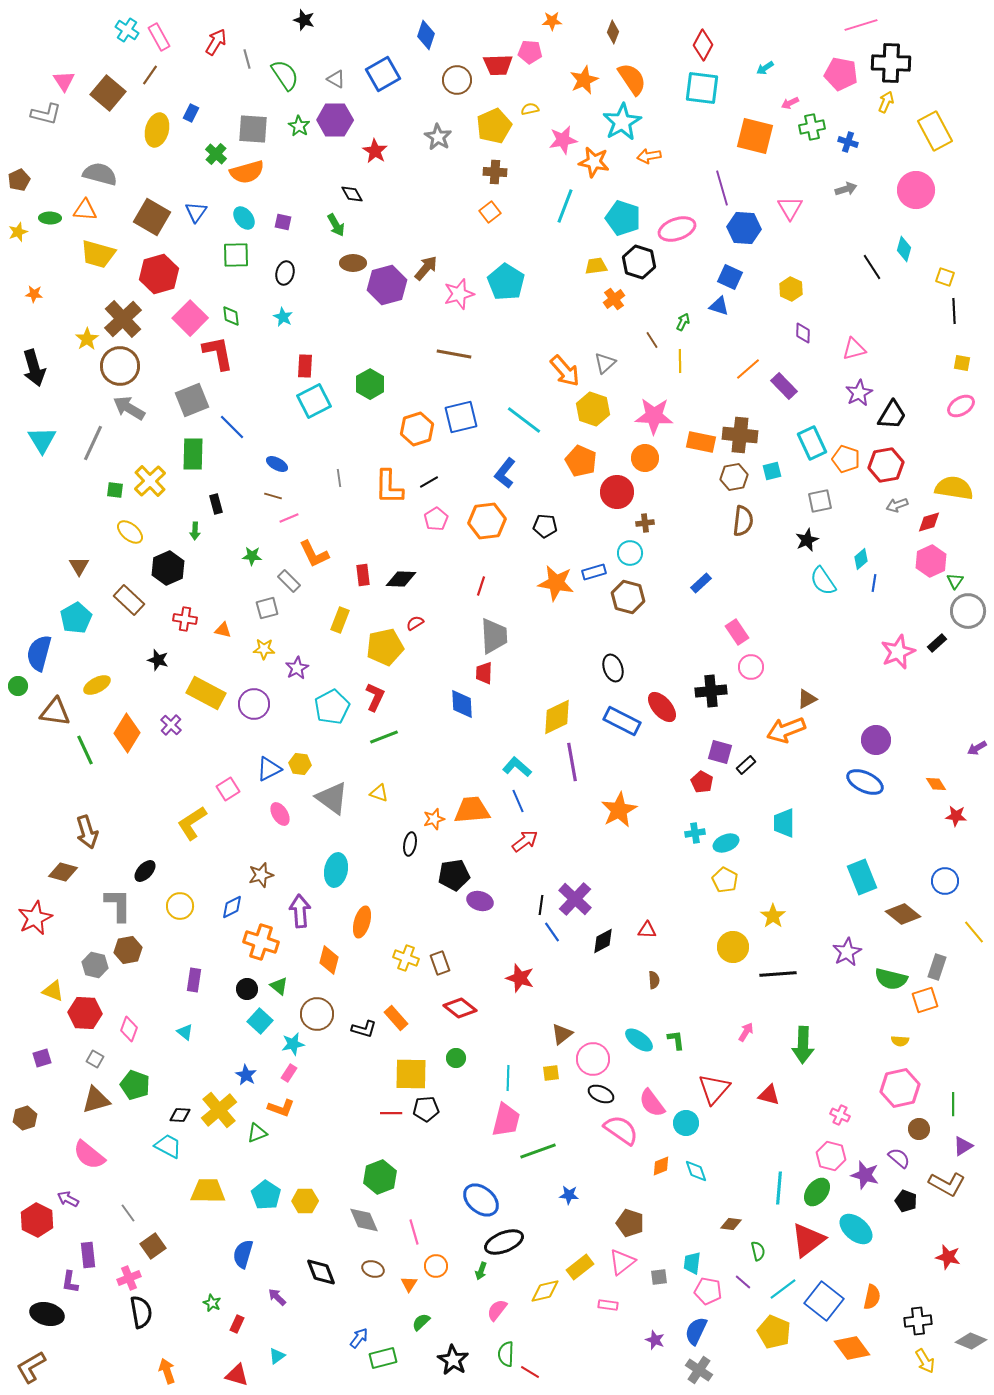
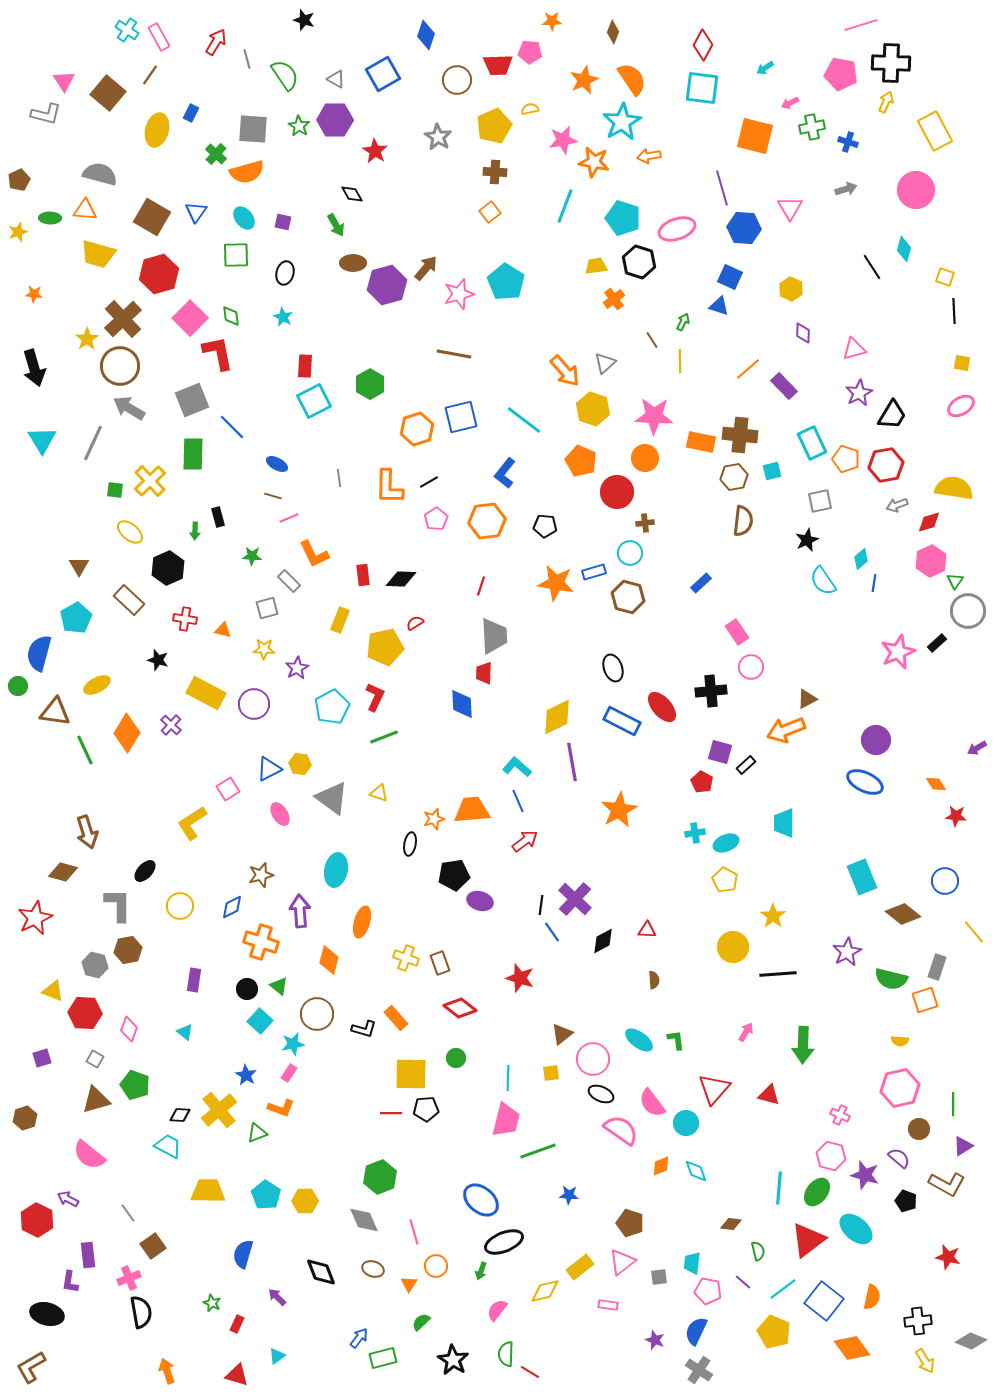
black rectangle at (216, 504): moved 2 px right, 13 px down
